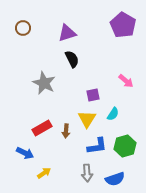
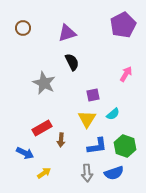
purple pentagon: rotated 15 degrees clockwise
black semicircle: moved 3 px down
pink arrow: moved 7 px up; rotated 98 degrees counterclockwise
cyan semicircle: rotated 16 degrees clockwise
brown arrow: moved 5 px left, 9 px down
green hexagon: rotated 25 degrees counterclockwise
blue semicircle: moved 1 px left, 6 px up
